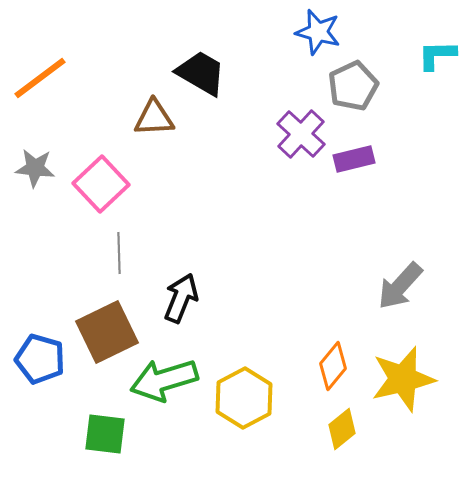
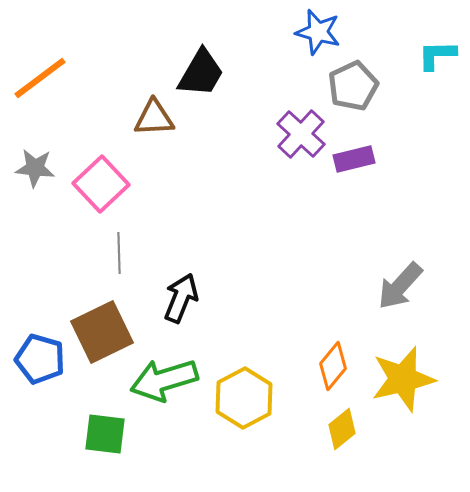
black trapezoid: rotated 90 degrees clockwise
brown square: moved 5 px left
